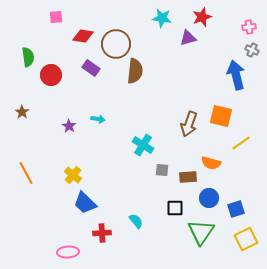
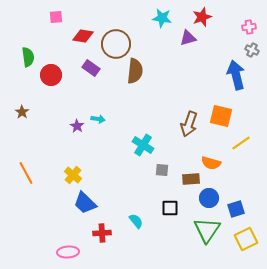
purple star: moved 8 px right
brown rectangle: moved 3 px right, 2 px down
black square: moved 5 px left
green triangle: moved 6 px right, 2 px up
